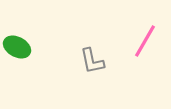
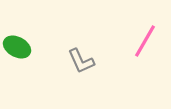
gray L-shape: moved 11 px left; rotated 12 degrees counterclockwise
